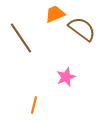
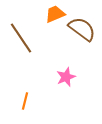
orange line: moved 9 px left, 4 px up
